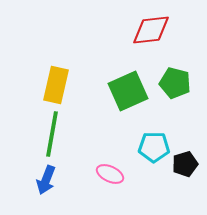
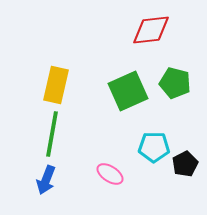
black pentagon: rotated 10 degrees counterclockwise
pink ellipse: rotated 8 degrees clockwise
